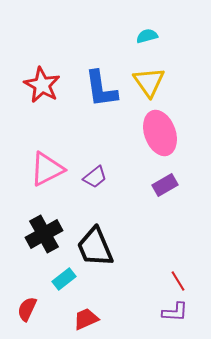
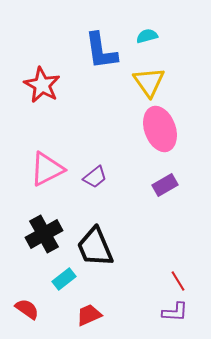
blue L-shape: moved 38 px up
pink ellipse: moved 4 px up
red semicircle: rotated 100 degrees clockwise
red trapezoid: moved 3 px right, 4 px up
